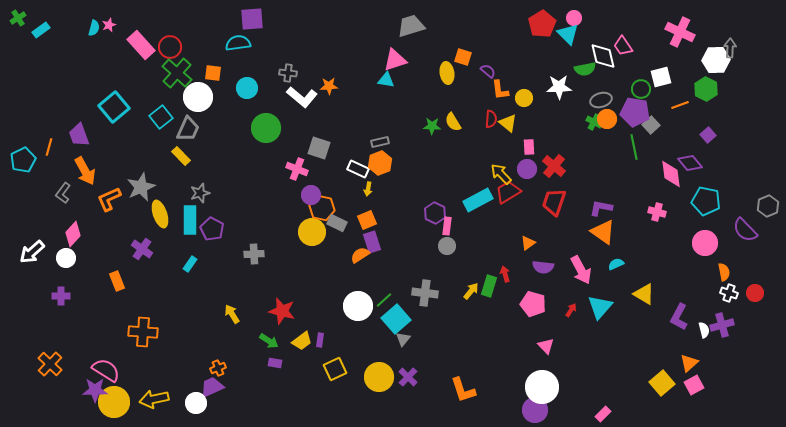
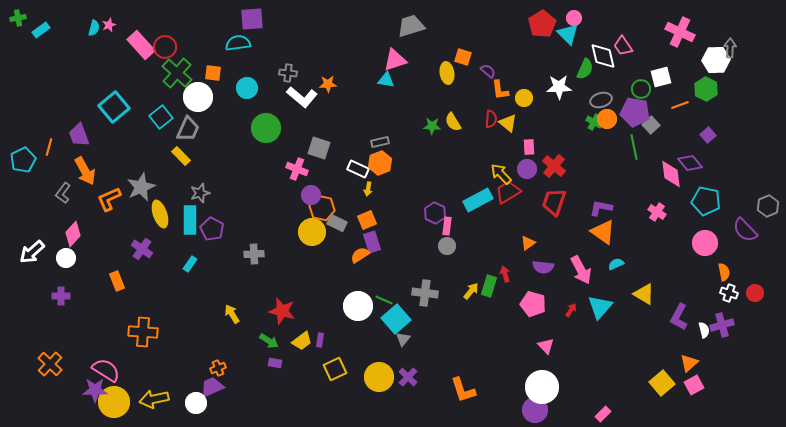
green cross at (18, 18): rotated 21 degrees clockwise
red circle at (170, 47): moved 5 px left
green semicircle at (585, 69): rotated 55 degrees counterclockwise
orange star at (329, 86): moved 1 px left, 2 px up
pink cross at (657, 212): rotated 18 degrees clockwise
green line at (384, 300): rotated 66 degrees clockwise
